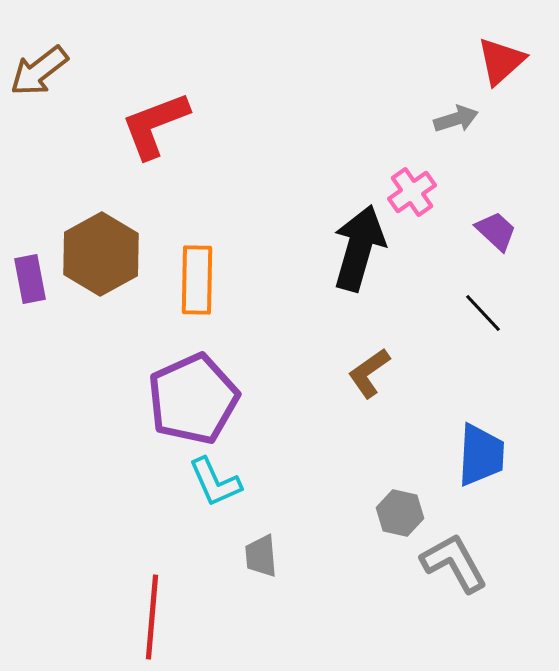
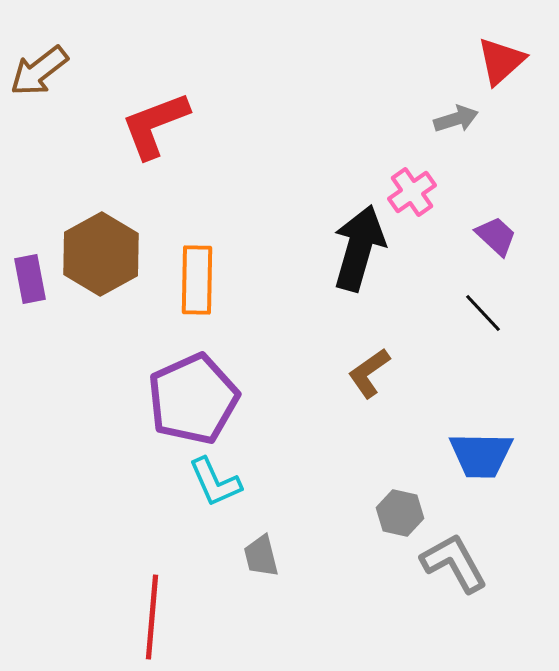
purple trapezoid: moved 5 px down
blue trapezoid: rotated 88 degrees clockwise
gray trapezoid: rotated 9 degrees counterclockwise
